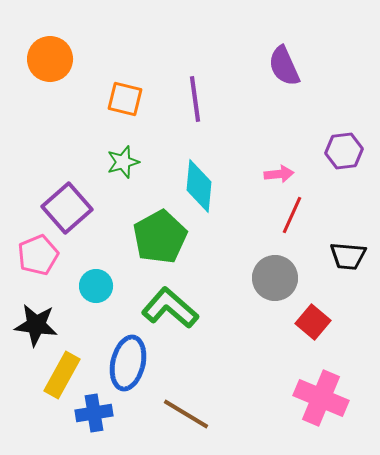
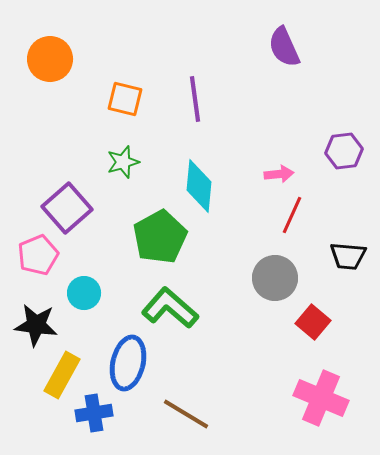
purple semicircle: moved 19 px up
cyan circle: moved 12 px left, 7 px down
